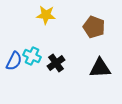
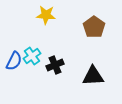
brown pentagon: rotated 15 degrees clockwise
cyan cross: rotated 30 degrees clockwise
black cross: moved 1 px left, 2 px down; rotated 12 degrees clockwise
black triangle: moved 7 px left, 8 px down
